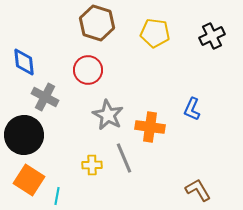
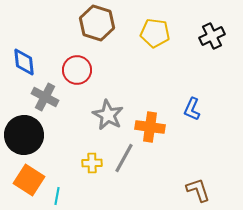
red circle: moved 11 px left
gray line: rotated 52 degrees clockwise
yellow cross: moved 2 px up
brown L-shape: rotated 12 degrees clockwise
